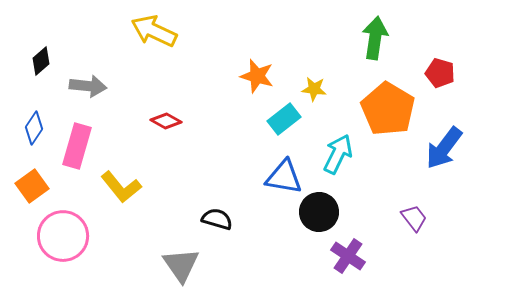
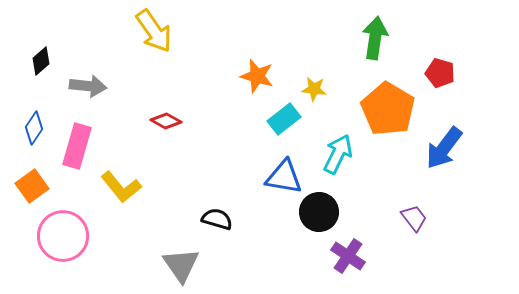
yellow arrow: rotated 150 degrees counterclockwise
